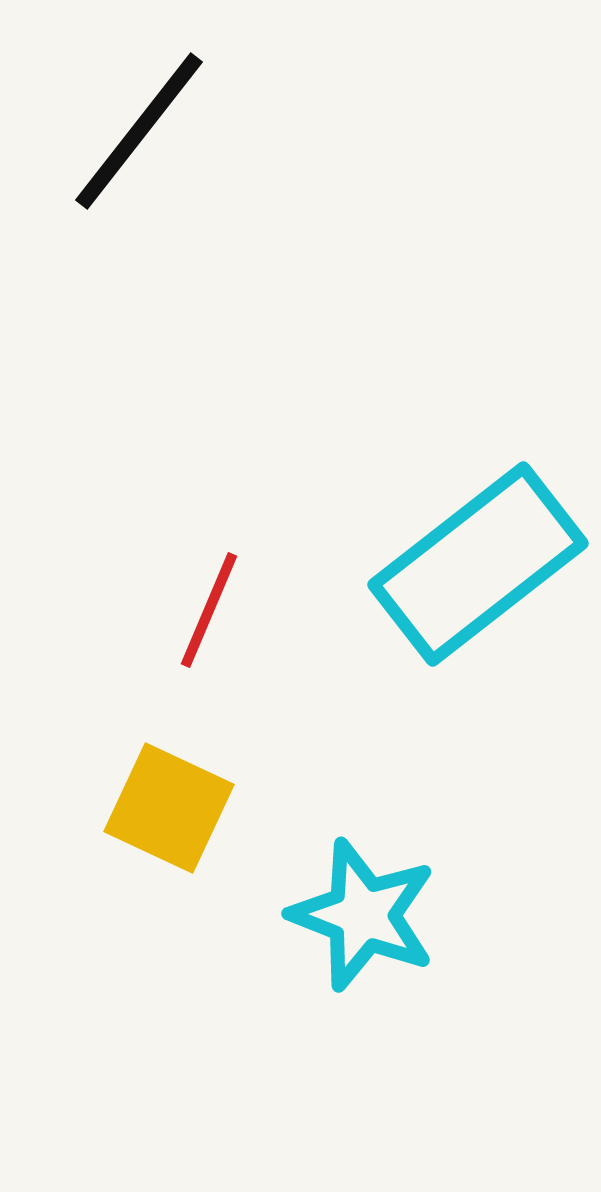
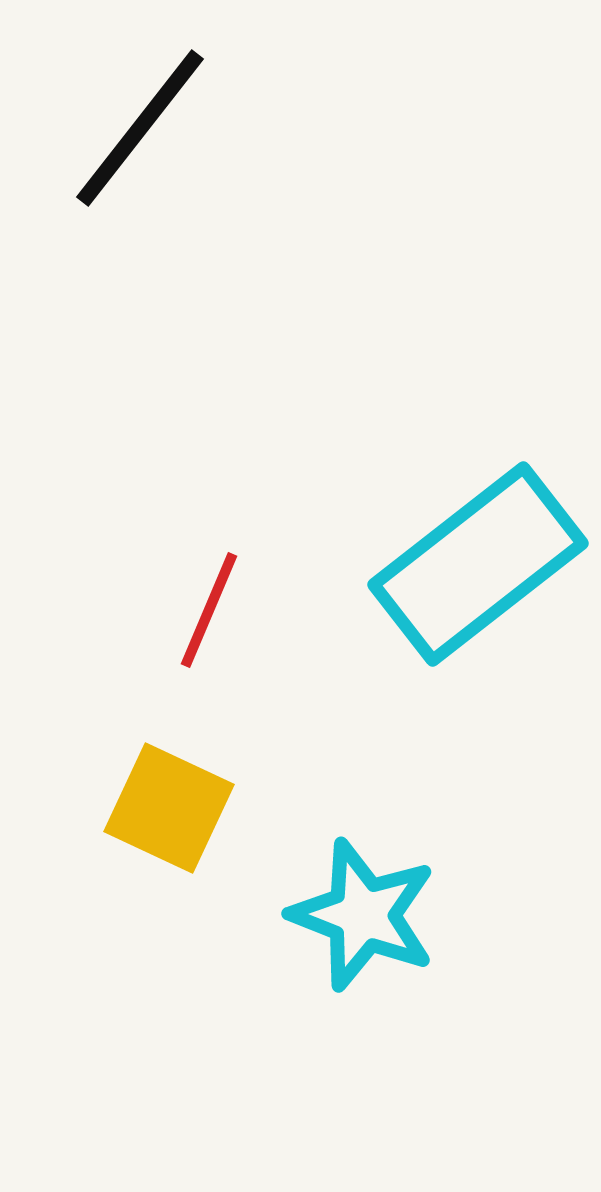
black line: moved 1 px right, 3 px up
